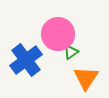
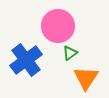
pink circle: moved 8 px up
green triangle: moved 1 px left, 1 px down
